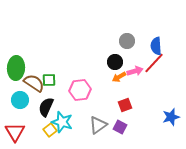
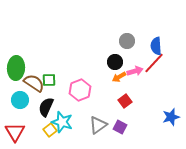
pink hexagon: rotated 15 degrees counterclockwise
red square: moved 4 px up; rotated 16 degrees counterclockwise
